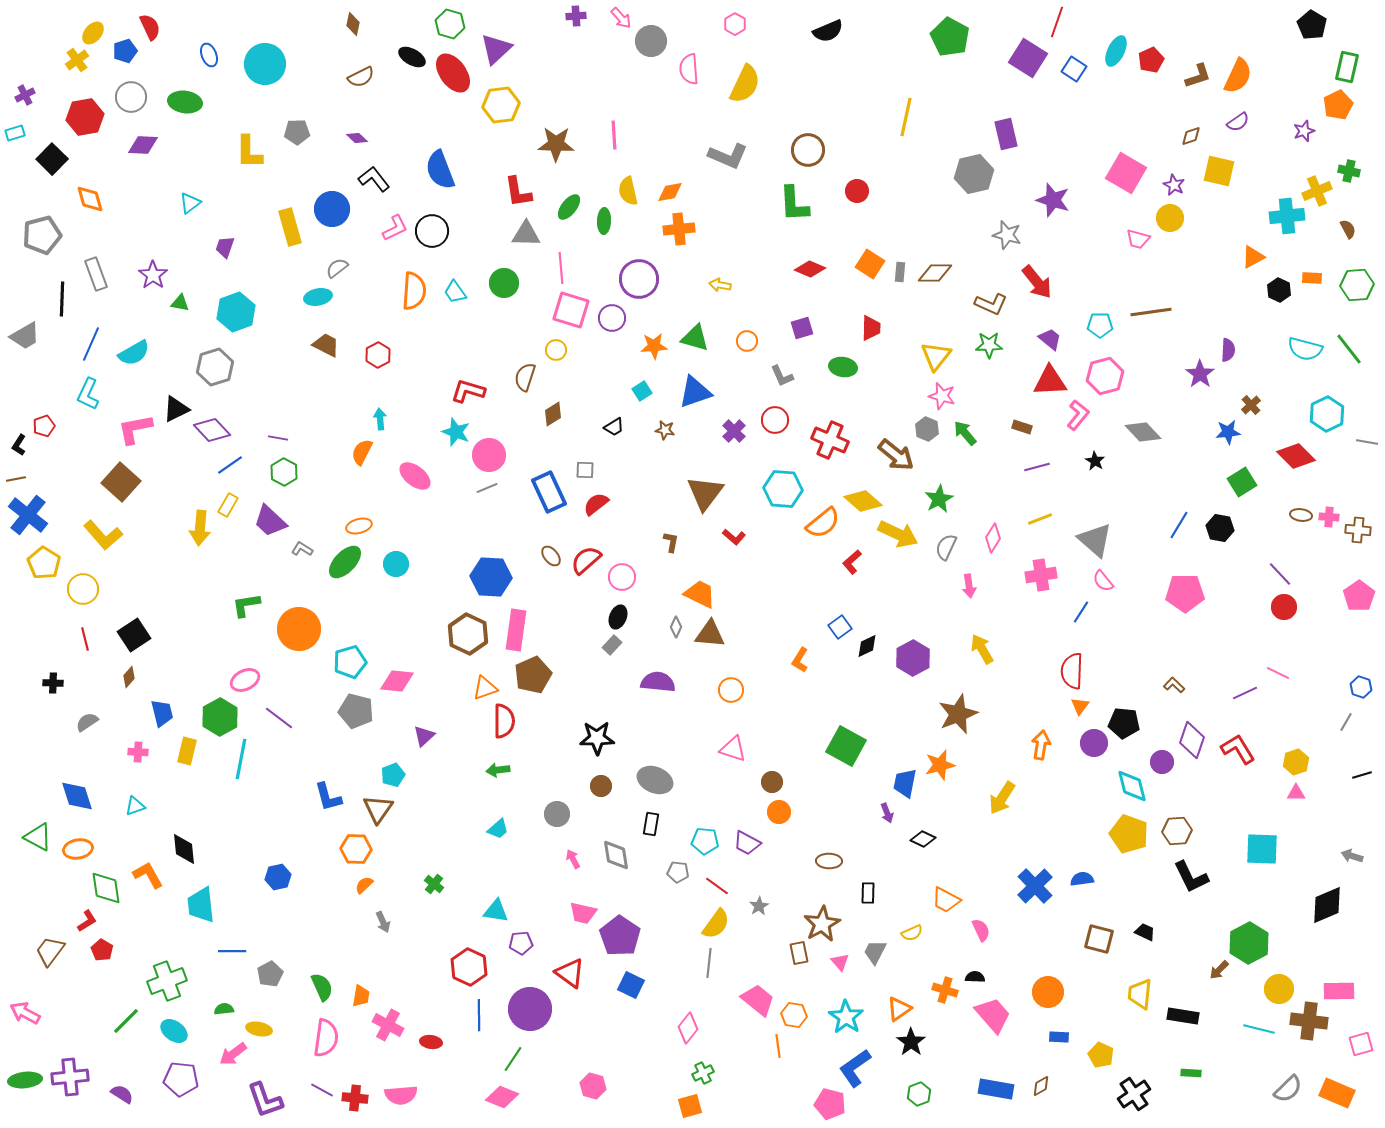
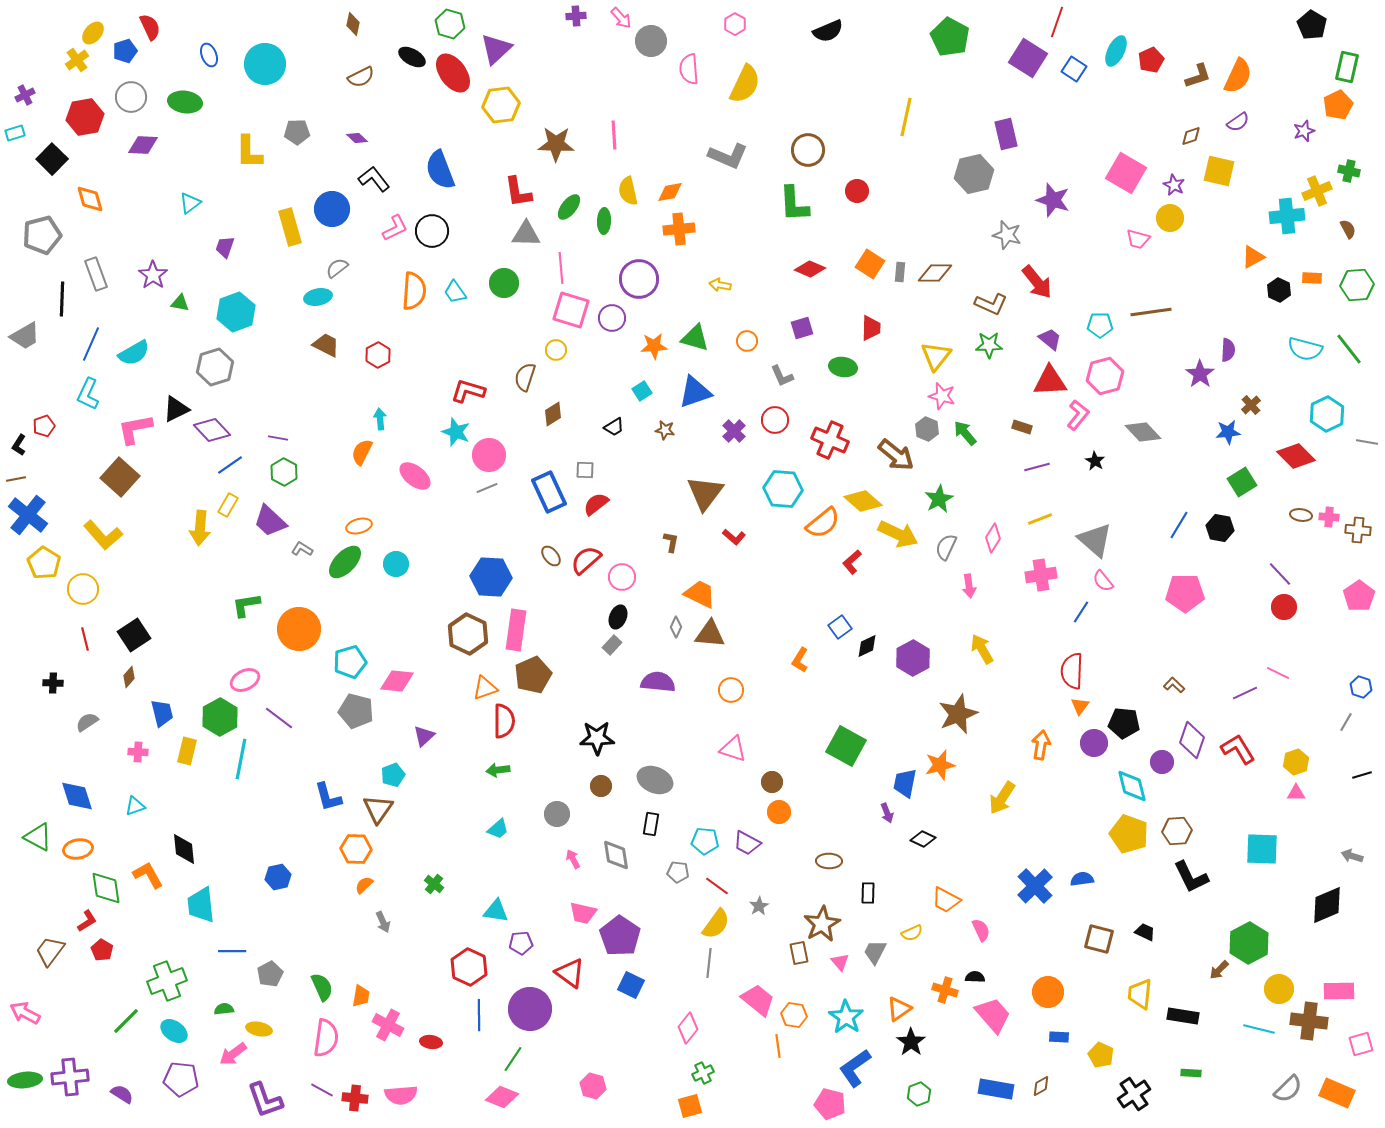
brown square at (121, 482): moved 1 px left, 5 px up
